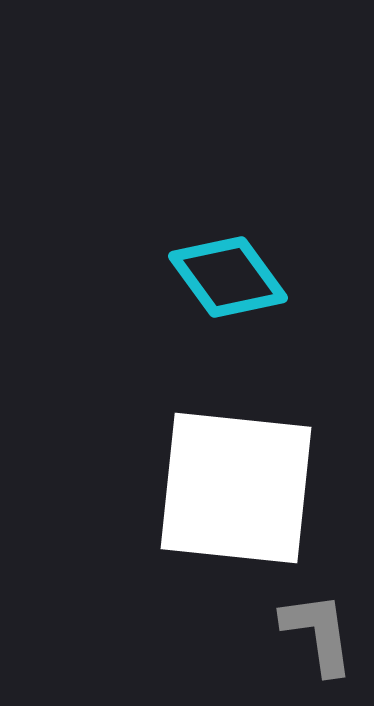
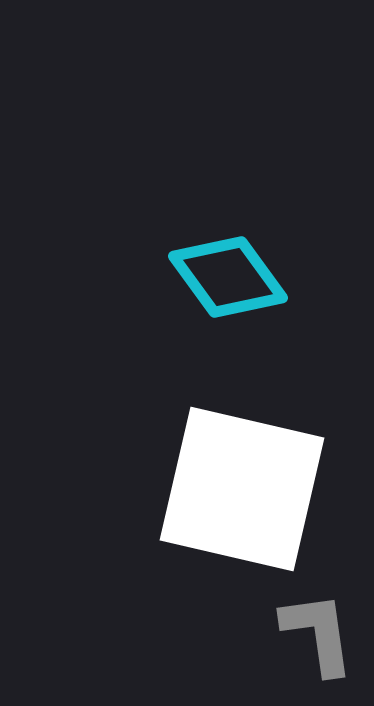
white square: moved 6 px right, 1 px down; rotated 7 degrees clockwise
